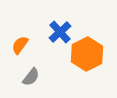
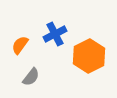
blue cross: moved 5 px left, 2 px down; rotated 15 degrees clockwise
orange hexagon: moved 2 px right, 2 px down
